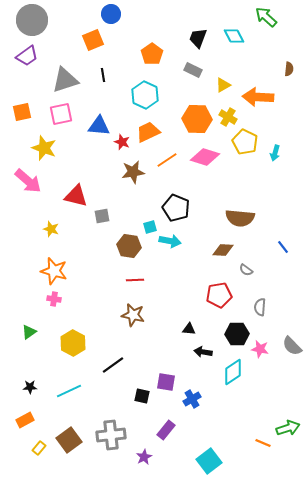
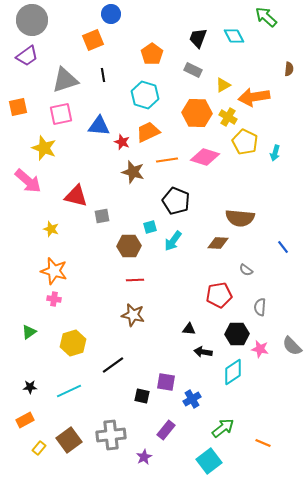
cyan hexagon at (145, 95): rotated 8 degrees counterclockwise
orange arrow at (258, 97): moved 4 px left; rotated 12 degrees counterclockwise
orange square at (22, 112): moved 4 px left, 5 px up
orange hexagon at (197, 119): moved 6 px up
orange line at (167, 160): rotated 25 degrees clockwise
brown star at (133, 172): rotated 25 degrees clockwise
black pentagon at (176, 208): moved 7 px up
cyan arrow at (170, 241): moved 3 px right; rotated 115 degrees clockwise
brown hexagon at (129, 246): rotated 10 degrees counterclockwise
brown diamond at (223, 250): moved 5 px left, 7 px up
yellow hexagon at (73, 343): rotated 15 degrees clockwise
green arrow at (288, 428): moved 65 px left; rotated 20 degrees counterclockwise
